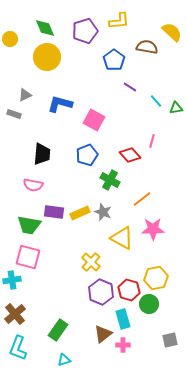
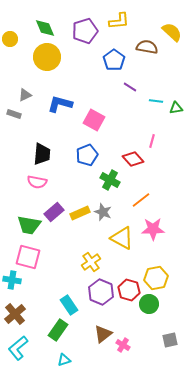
cyan line at (156, 101): rotated 40 degrees counterclockwise
red diamond at (130, 155): moved 3 px right, 4 px down
pink semicircle at (33, 185): moved 4 px right, 3 px up
orange line at (142, 199): moved 1 px left, 1 px down
purple rectangle at (54, 212): rotated 48 degrees counterclockwise
yellow cross at (91, 262): rotated 12 degrees clockwise
cyan cross at (12, 280): rotated 18 degrees clockwise
cyan rectangle at (123, 319): moved 54 px left, 14 px up; rotated 18 degrees counterclockwise
pink cross at (123, 345): rotated 32 degrees clockwise
cyan L-shape at (18, 348): rotated 30 degrees clockwise
